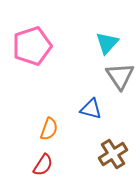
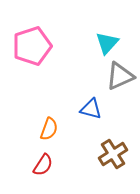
gray triangle: rotated 40 degrees clockwise
